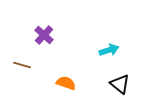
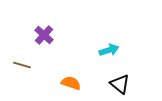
orange semicircle: moved 5 px right
